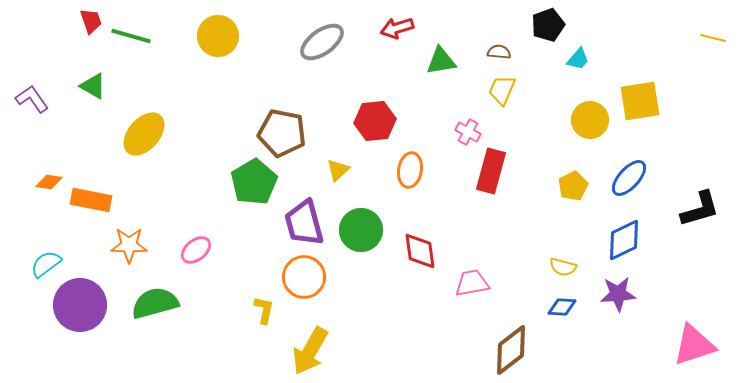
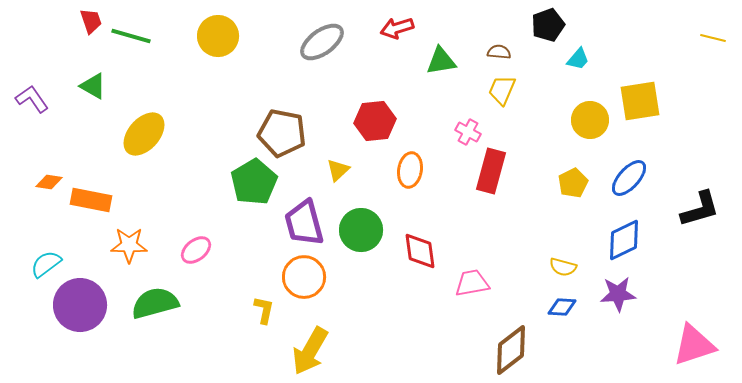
yellow pentagon at (573, 186): moved 3 px up
